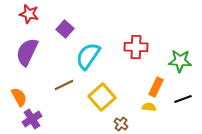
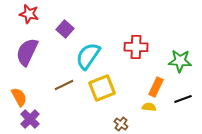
yellow square: moved 9 px up; rotated 20 degrees clockwise
purple cross: moved 2 px left; rotated 12 degrees counterclockwise
